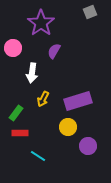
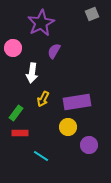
gray square: moved 2 px right, 2 px down
purple star: rotated 8 degrees clockwise
purple rectangle: moved 1 px left, 1 px down; rotated 8 degrees clockwise
purple circle: moved 1 px right, 1 px up
cyan line: moved 3 px right
